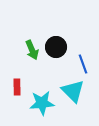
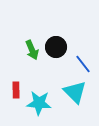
blue line: rotated 18 degrees counterclockwise
red rectangle: moved 1 px left, 3 px down
cyan triangle: moved 2 px right, 1 px down
cyan star: moved 3 px left; rotated 10 degrees clockwise
